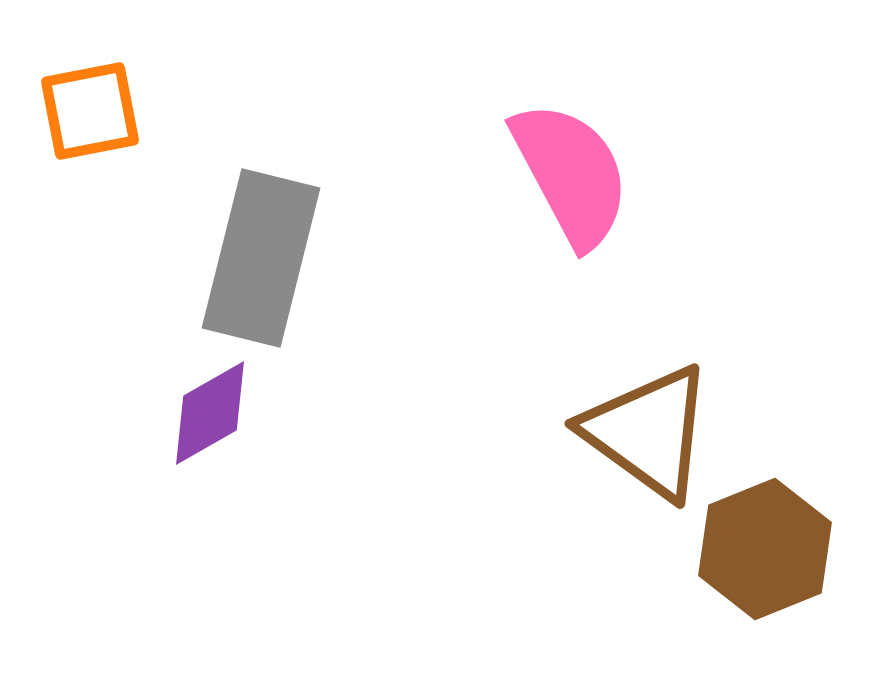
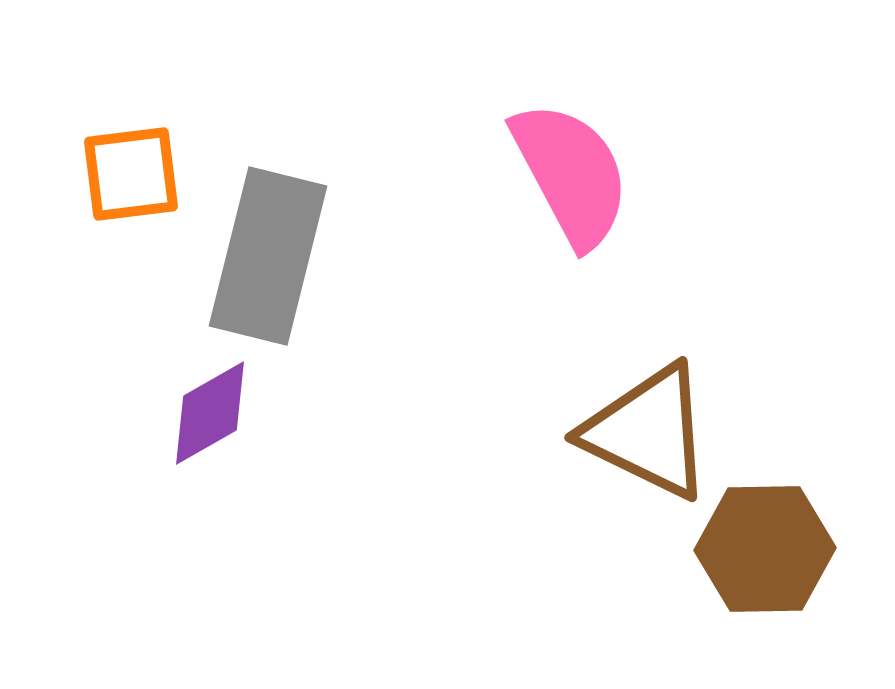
orange square: moved 41 px right, 63 px down; rotated 4 degrees clockwise
gray rectangle: moved 7 px right, 2 px up
brown triangle: rotated 10 degrees counterclockwise
brown hexagon: rotated 21 degrees clockwise
